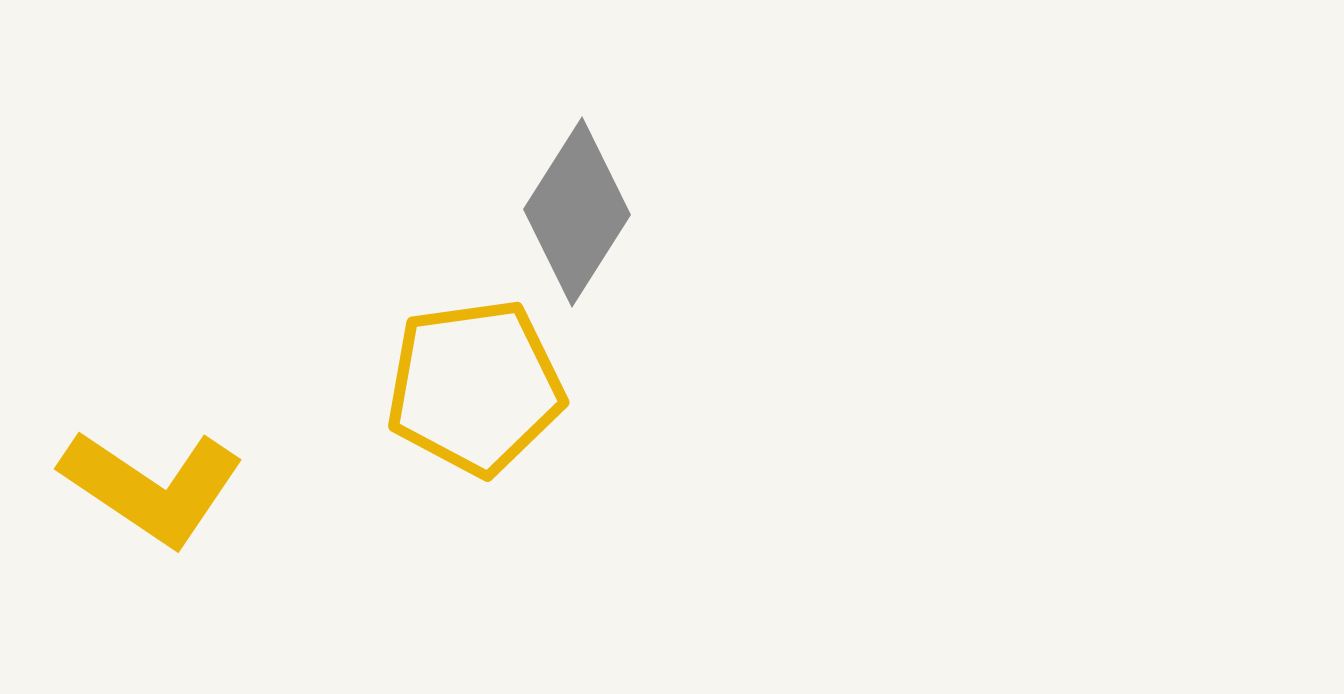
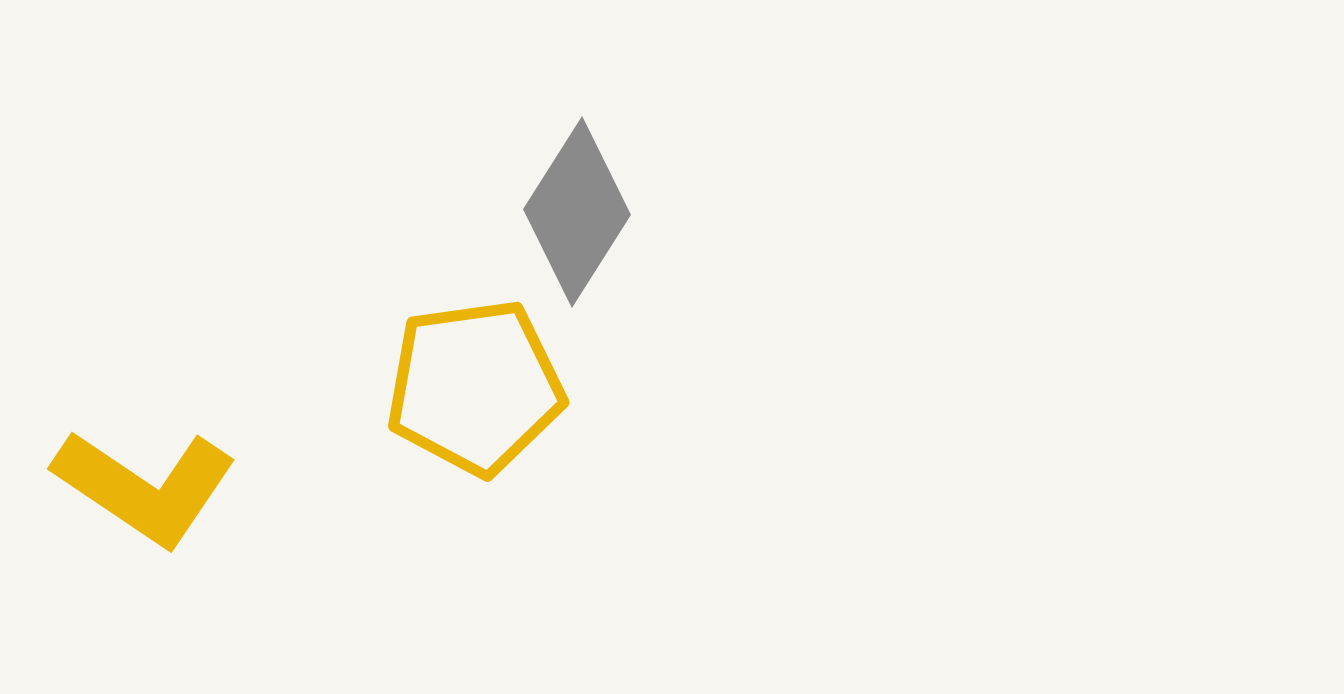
yellow L-shape: moved 7 px left
